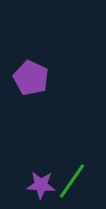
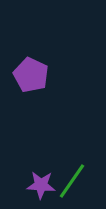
purple pentagon: moved 3 px up
